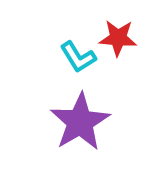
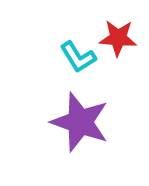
purple star: rotated 22 degrees counterclockwise
